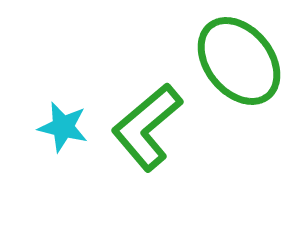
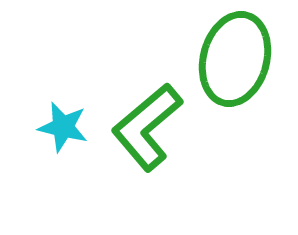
green ellipse: moved 4 px left, 2 px up; rotated 54 degrees clockwise
